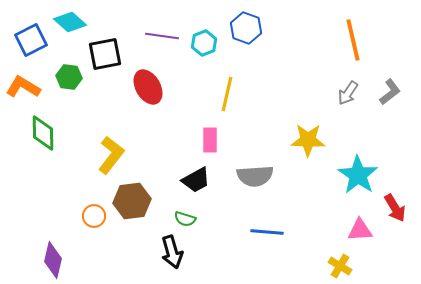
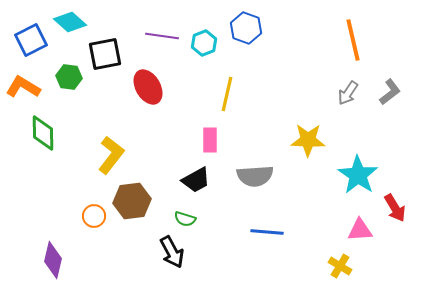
black arrow: rotated 12 degrees counterclockwise
